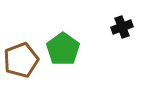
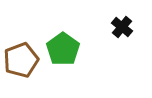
black cross: rotated 30 degrees counterclockwise
